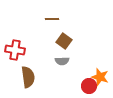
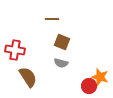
brown square: moved 2 px left, 1 px down; rotated 14 degrees counterclockwise
gray semicircle: moved 1 px left, 2 px down; rotated 16 degrees clockwise
brown semicircle: rotated 25 degrees counterclockwise
